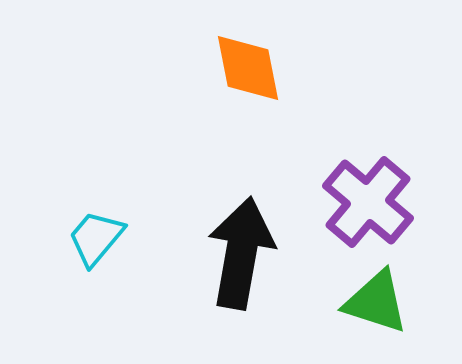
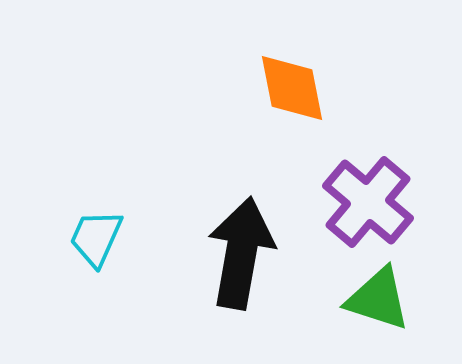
orange diamond: moved 44 px right, 20 px down
cyan trapezoid: rotated 16 degrees counterclockwise
green triangle: moved 2 px right, 3 px up
